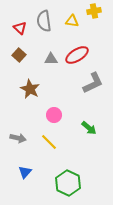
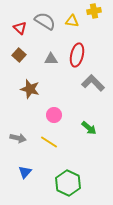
gray semicircle: moved 1 px right; rotated 130 degrees clockwise
red ellipse: rotated 45 degrees counterclockwise
gray L-shape: rotated 110 degrees counterclockwise
brown star: rotated 12 degrees counterclockwise
yellow line: rotated 12 degrees counterclockwise
